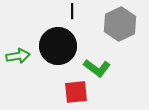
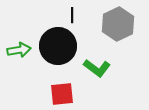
black line: moved 4 px down
gray hexagon: moved 2 px left
green arrow: moved 1 px right, 6 px up
red square: moved 14 px left, 2 px down
